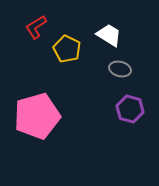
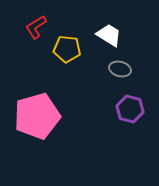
yellow pentagon: rotated 20 degrees counterclockwise
